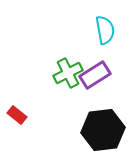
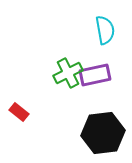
purple rectangle: rotated 20 degrees clockwise
red rectangle: moved 2 px right, 3 px up
black hexagon: moved 3 px down
